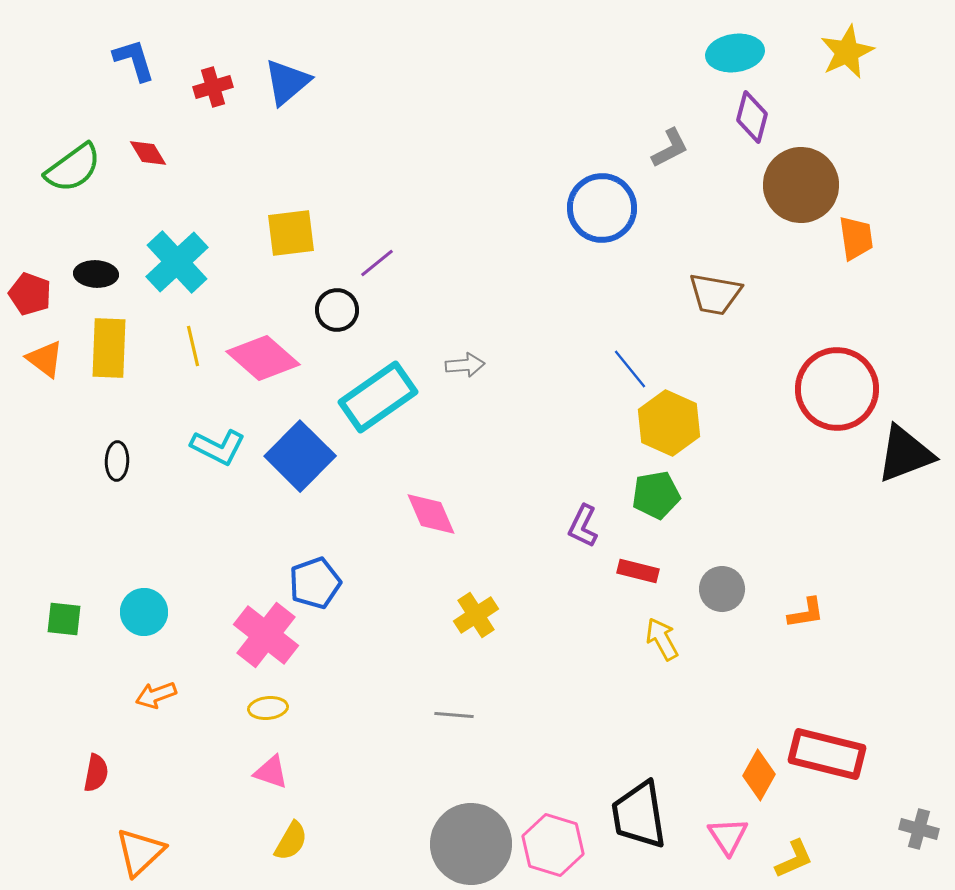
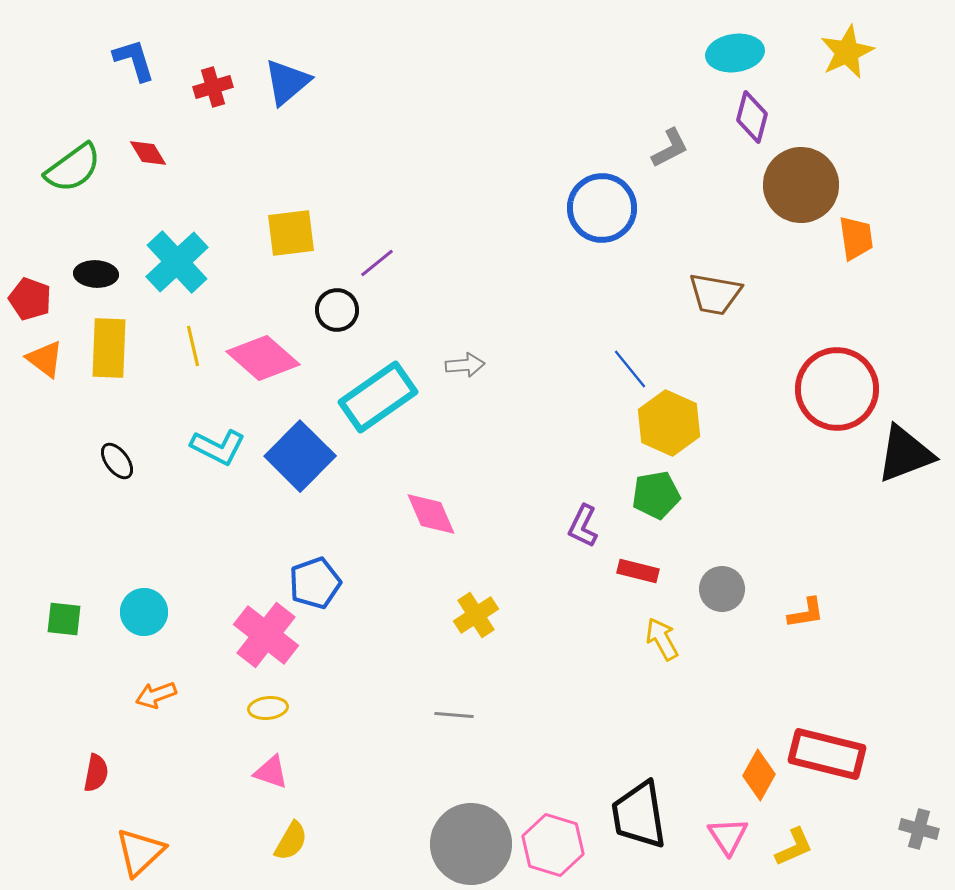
red pentagon at (30, 294): moved 5 px down
black ellipse at (117, 461): rotated 39 degrees counterclockwise
yellow L-shape at (794, 859): moved 12 px up
